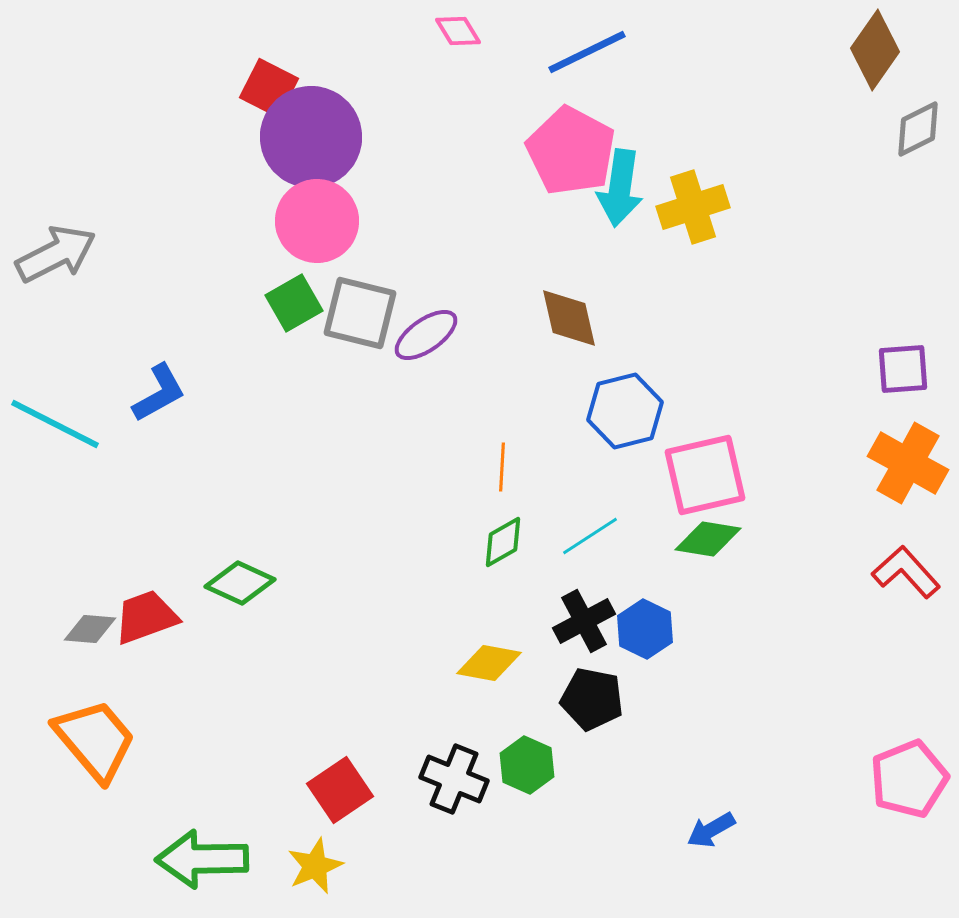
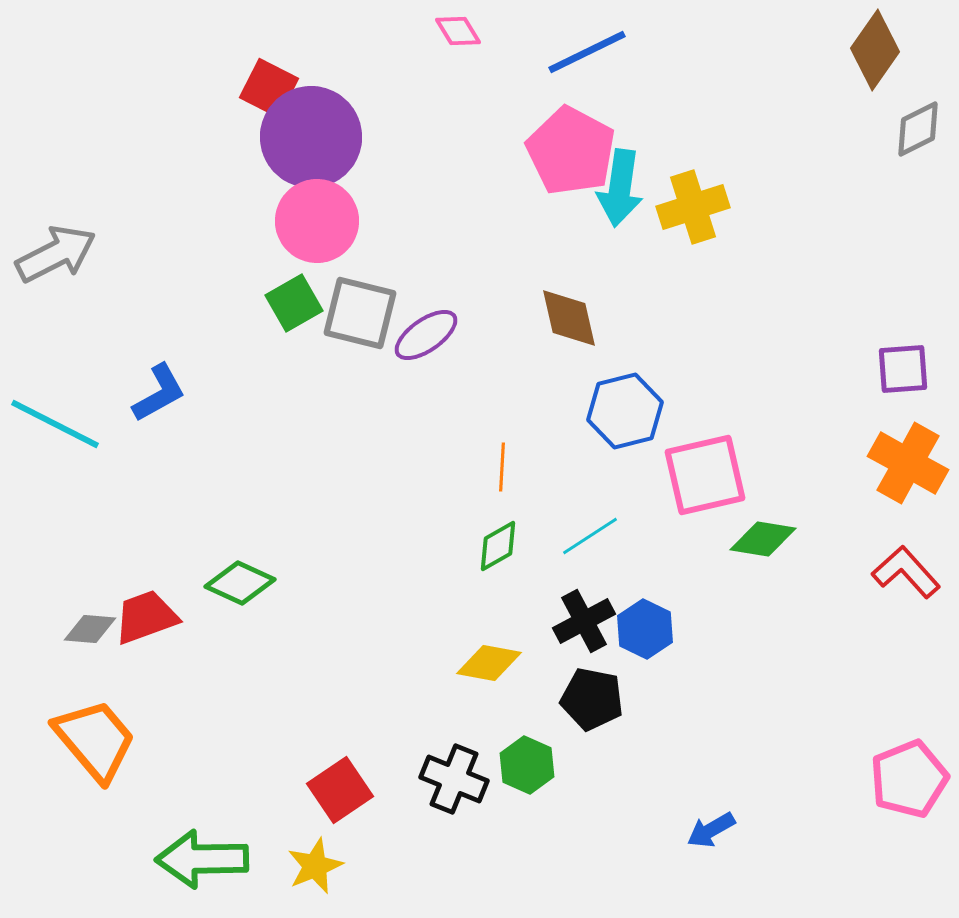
green diamond at (708, 539): moved 55 px right
green diamond at (503, 542): moved 5 px left, 4 px down
